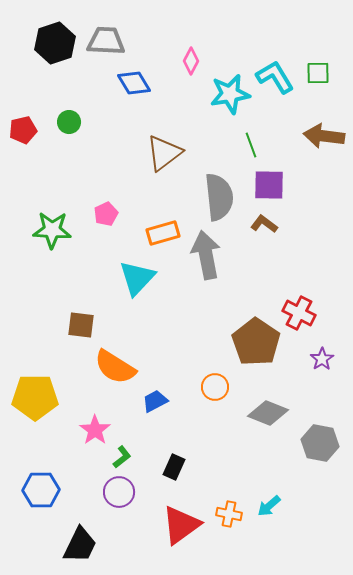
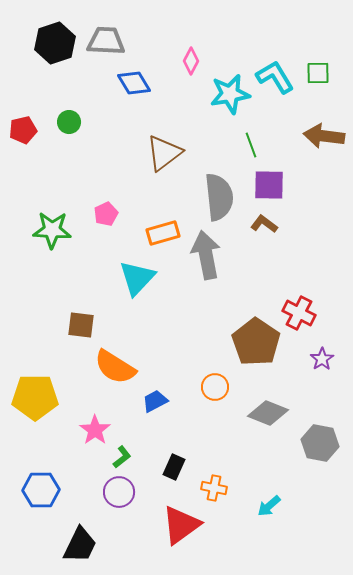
orange cross: moved 15 px left, 26 px up
